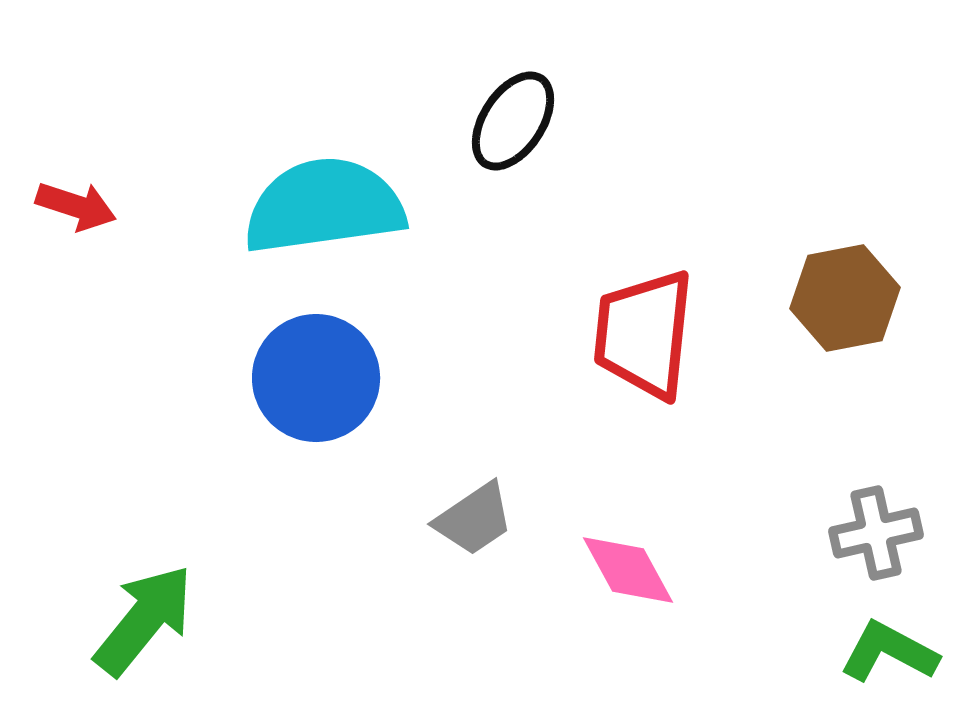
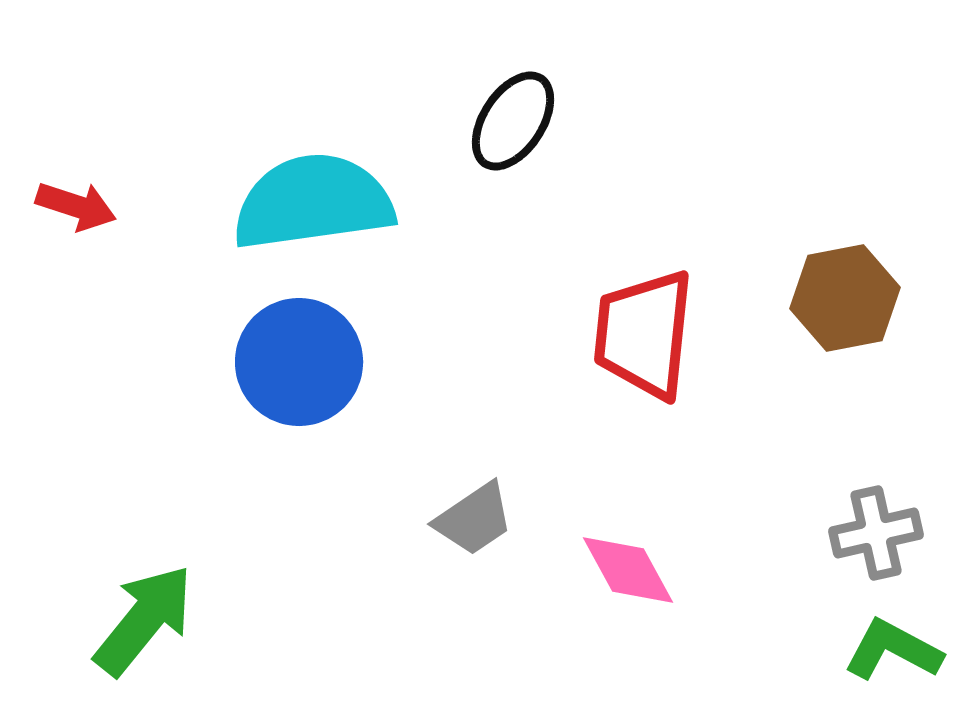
cyan semicircle: moved 11 px left, 4 px up
blue circle: moved 17 px left, 16 px up
green L-shape: moved 4 px right, 2 px up
